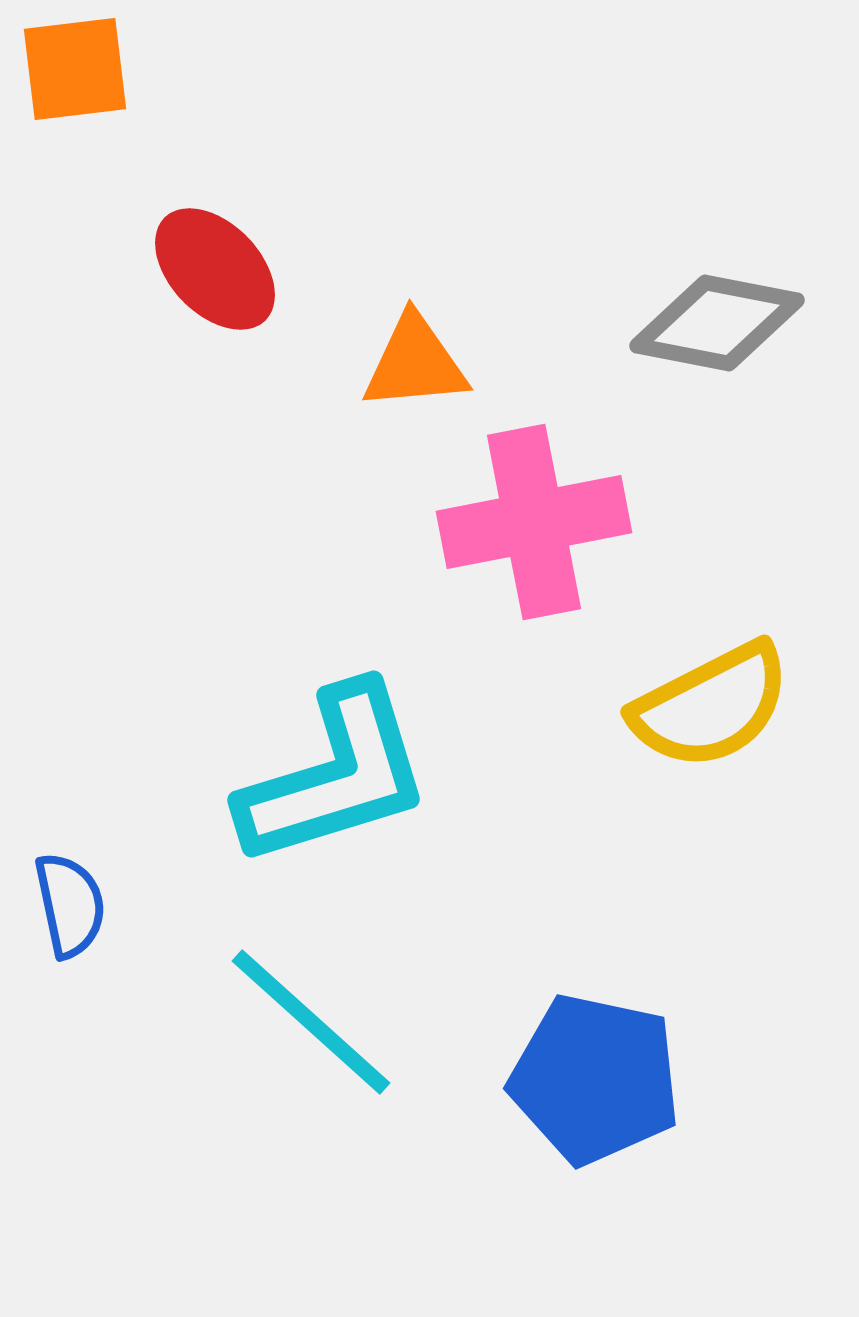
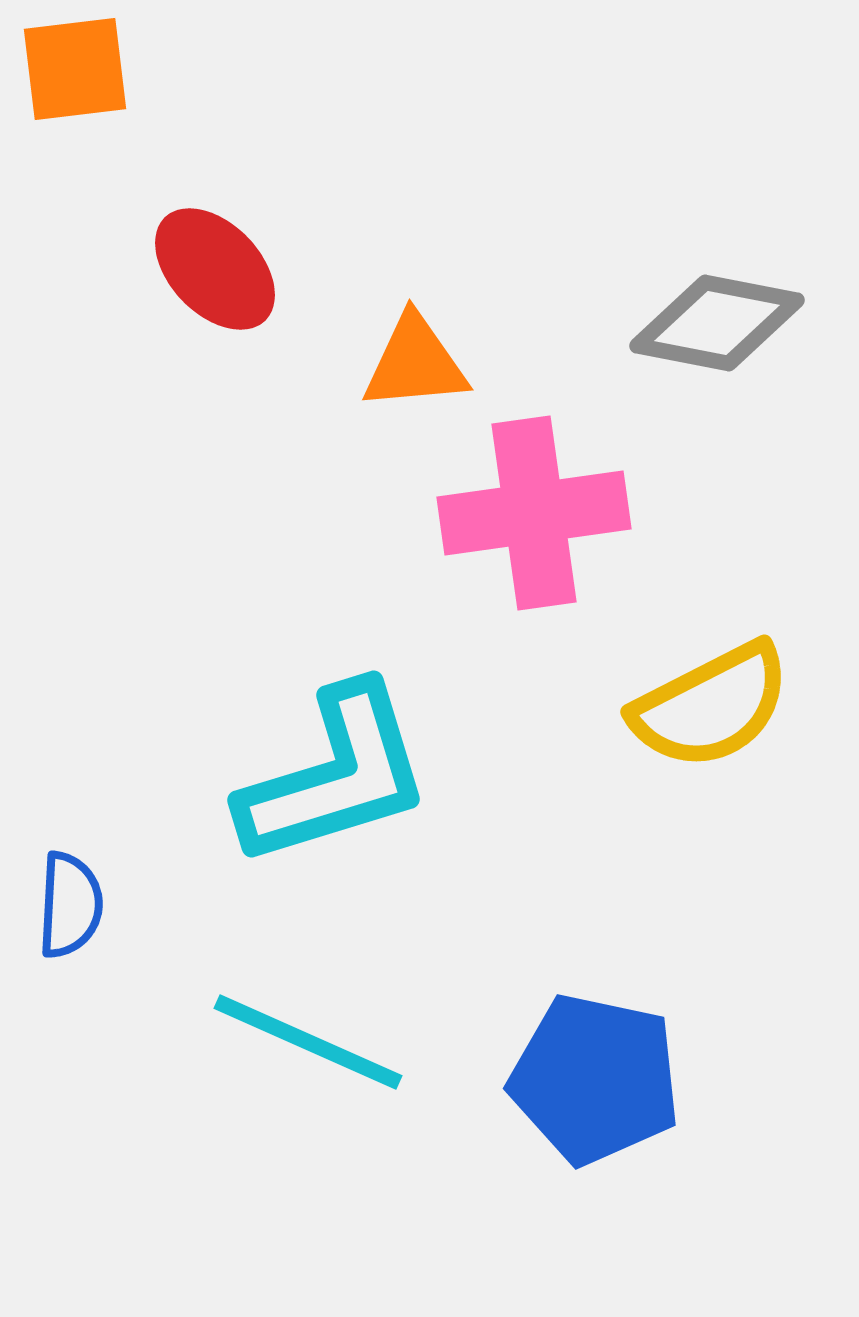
pink cross: moved 9 px up; rotated 3 degrees clockwise
blue semicircle: rotated 15 degrees clockwise
cyan line: moved 3 px left, 20 px down; rotated 18 degrees counterclockwise
